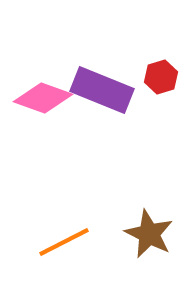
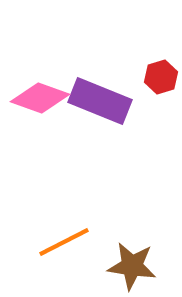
purple rectangle: moved 2 px left, 11 px down
pink diamond: moved 3 px left
brown star: moved 17 px left, 32 px down; rotated 18 degrees counterclockwise
